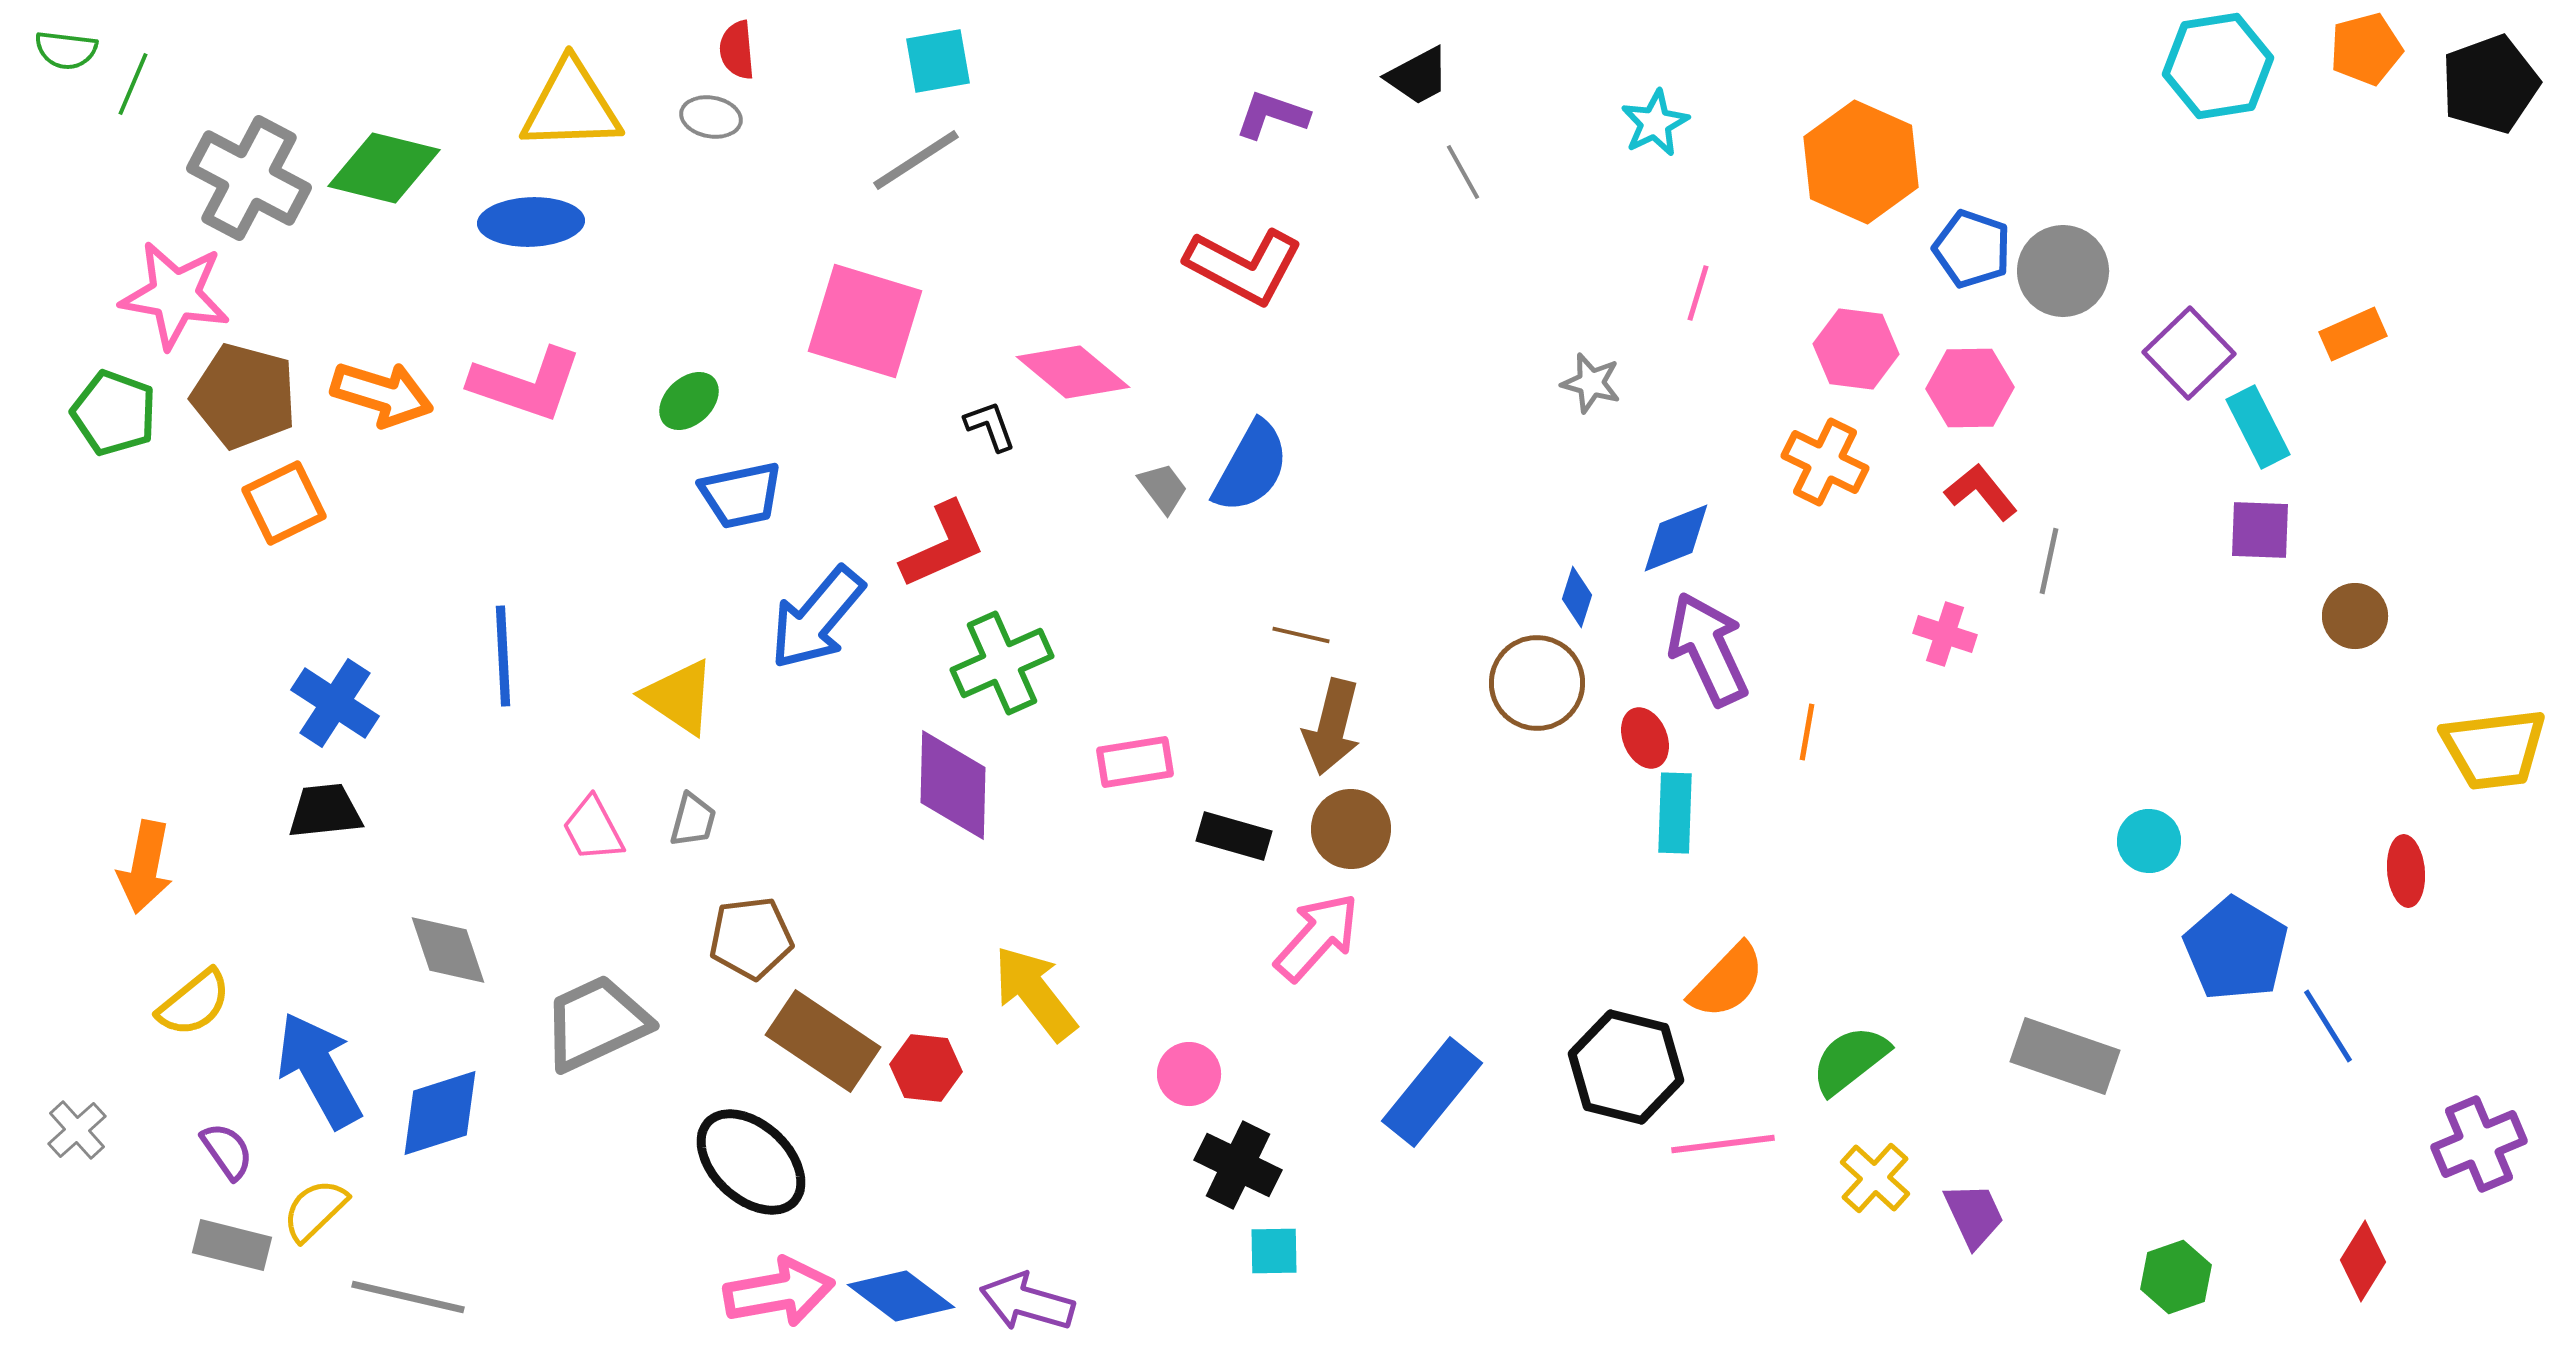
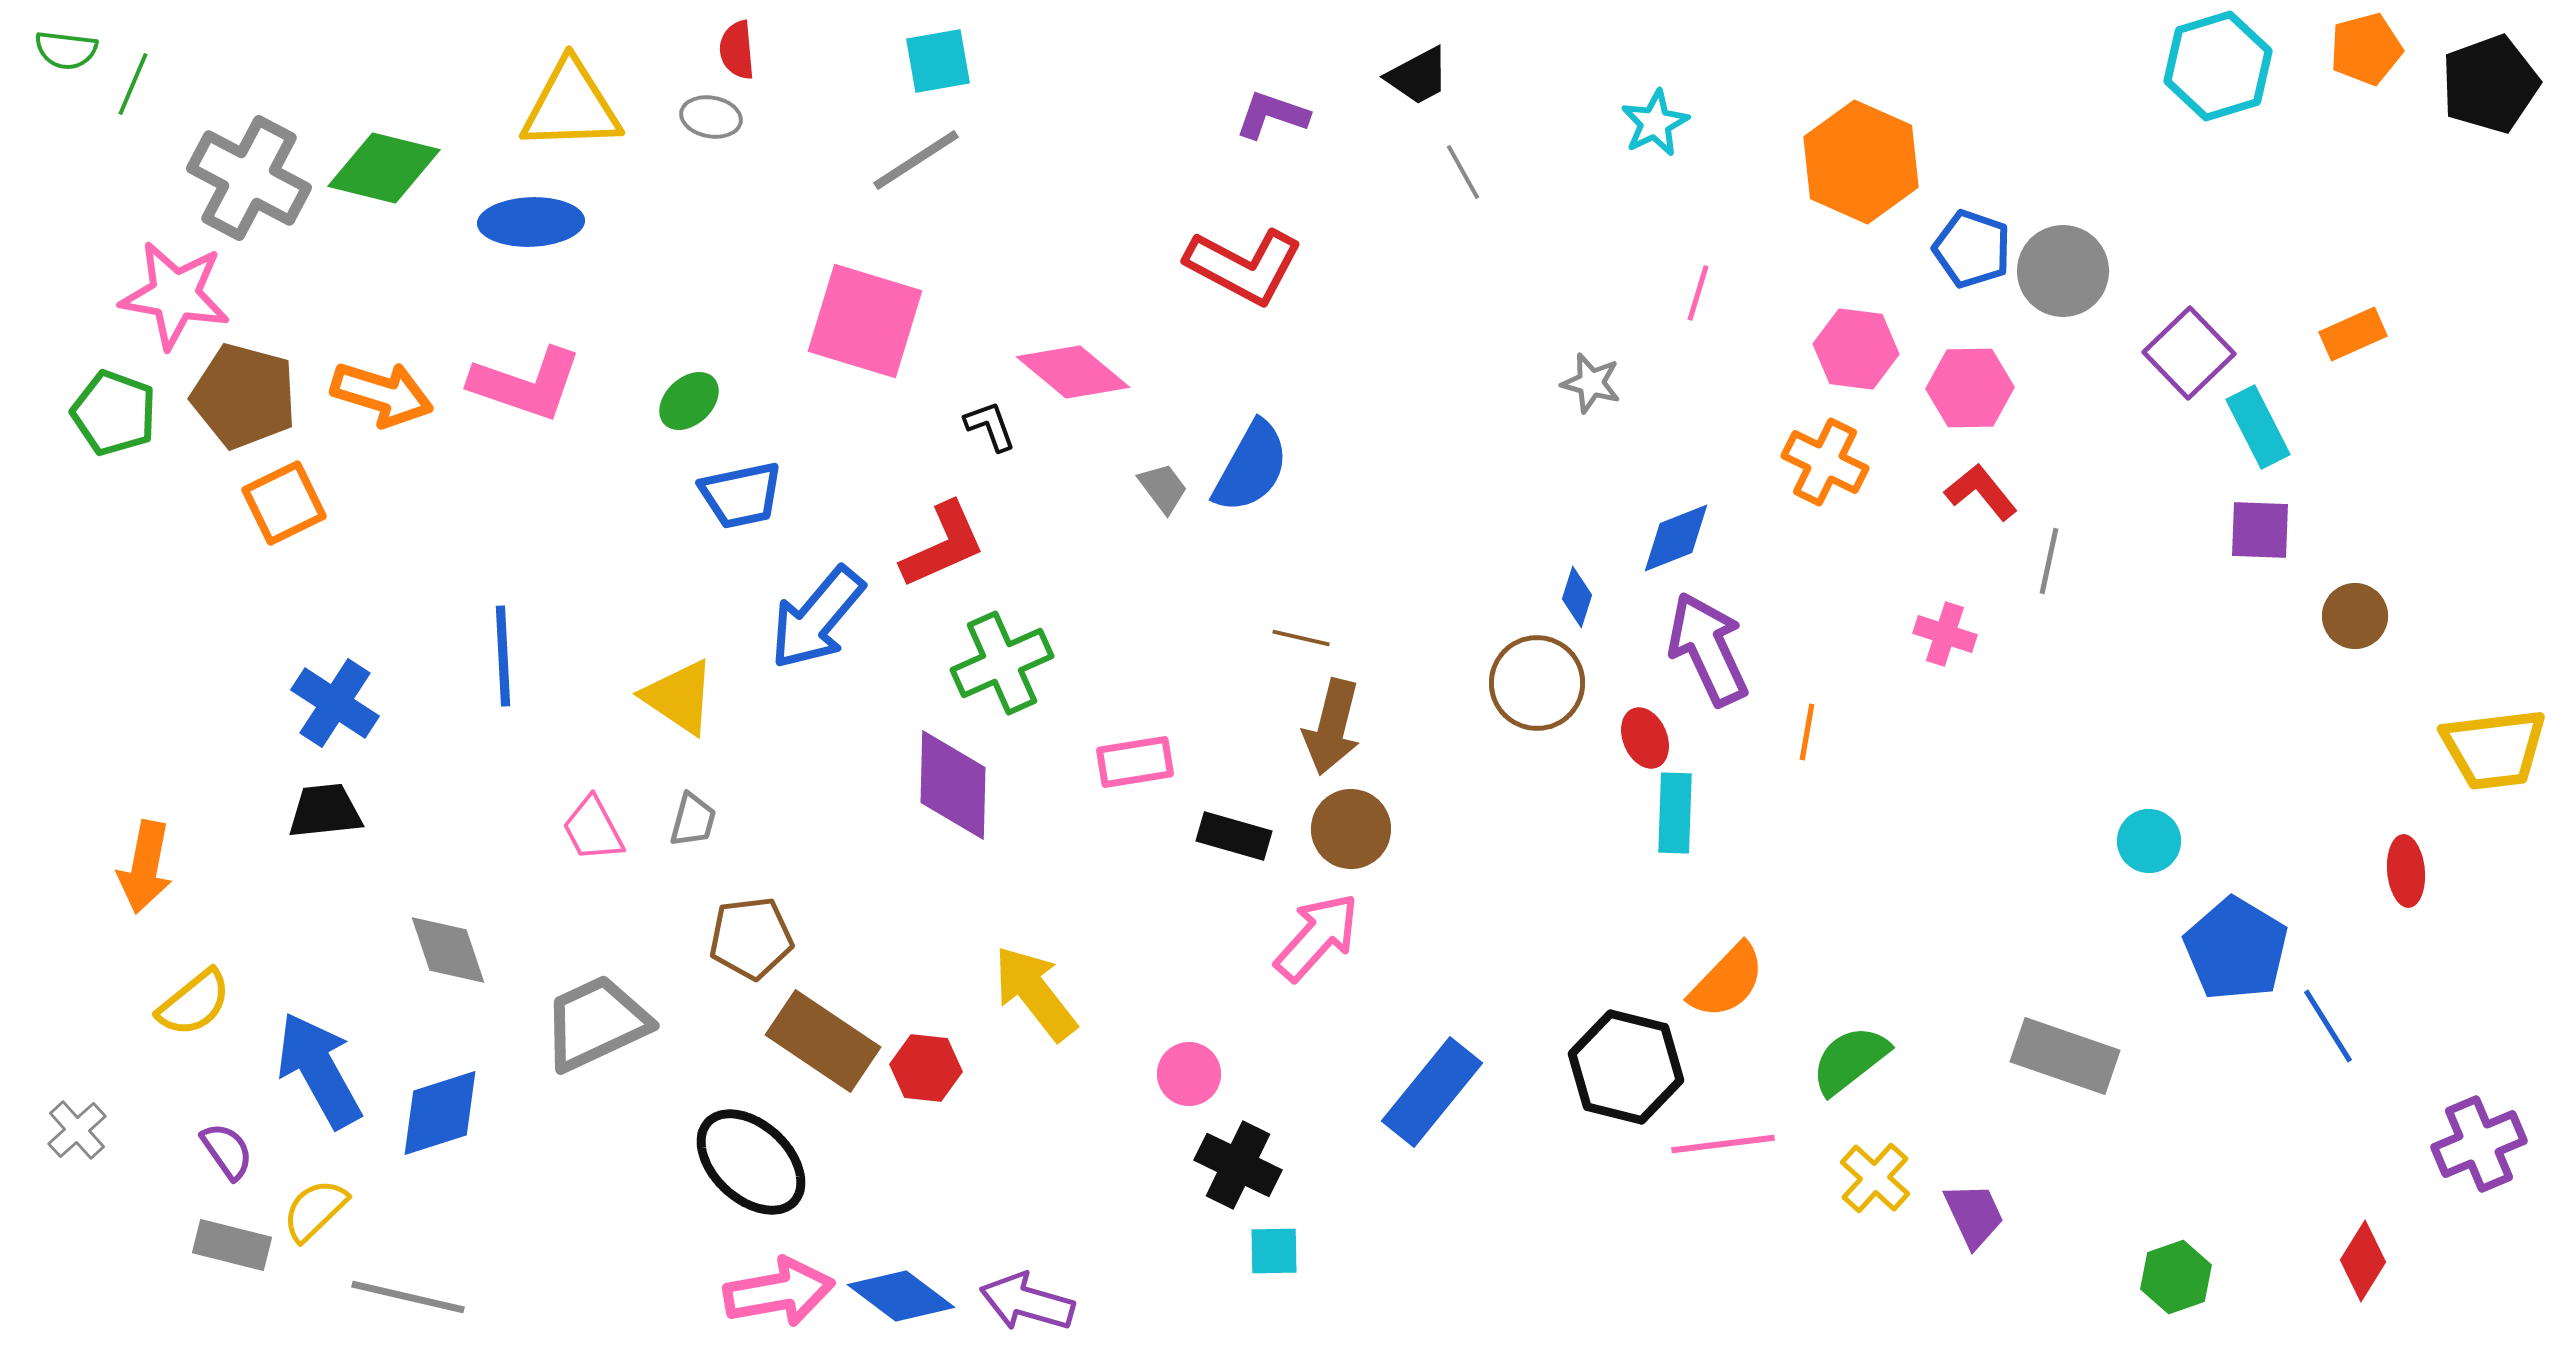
cyan hexagon at (2218, 66): rotated 8 degrees counterclockwise
brown line at (1301, 635): moved 3 px down
